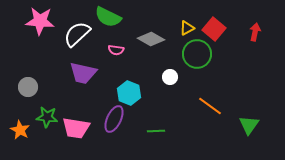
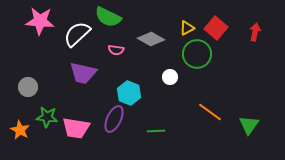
red square: moved 2 px right, 1 px up
orange line: moved 6 px down
